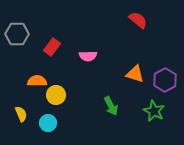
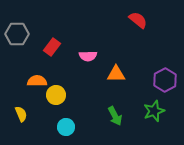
orange triangle: moved 19 px left; rotated 18 degrees counterclockwise
green arrow: moved 4 px right, 10 px down
green star: rotated 25 degrees clockwise
cyan circle: moved 18 px right, 4 px down
